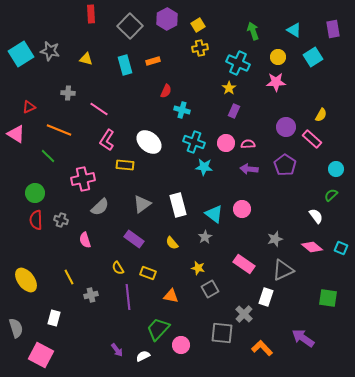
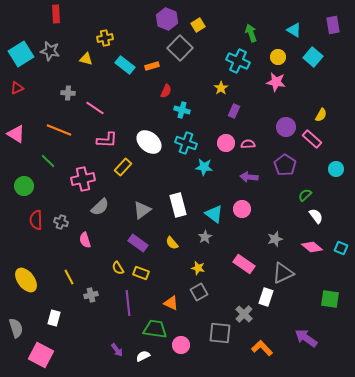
red rectangle at (91, 14): moved 35 px left
purple hexagon at (167, 19): rotated 10 degrees counterclockwise
gray square at (130, 26): moved 50 px right, 22 px down
purple rectangle at (333, 29): moved 4 px up
green arrow at (253, 31): moved 2 px left, 2 px down
yellow cross at (200, 48): moved 95 px left, 10 px up
cyan square at (313, 57): rotated 18 degrees counterclockwise
orange rectangle at (153, 61): moved 1 px left, 5 px down
cyan cross at (238, 63): moved 2 px up
cyan rectangle at (125, 65): rotated 36 degrees counterclockwise
pink star at (276, 82): rotated 12 degrees clockwise
yellow star at (229, 88): moved 8 px left
red triangle at (29, 107): moved 12 px left, 19 px up
pink line at (99, 109): moved 4 px left, 1 px up
pink L-shape at (107, 140): rotated 120 degrees counterclockwise
cyan cross at (194, 142): moved 8 px left, 1 px down
green line at (48, 156): moved 5 px down
yellow rectangle at (125, 165): moved 2 px left, 2 px down; rotated 54 degrees counterclockwise
purple arrow at (249, 169): moved 8 px down
green circle at (35, 193): moved 11 px left, 7 px up
green semicircle at (331, 195): moved 26 px left
gray triangle at (142, 204): moved 6 px down
gray cross at (61, 220): moved 2 px down
purple rectangle at (134, 239): moved 4 px right, 4 px down
gray triangle at (283, 270): moved 3 px down
yellow rectangle at (148, 273): moved 7 px left
gray square at (210, 289): moved 11 px left, 3 px down
orange triangle at (171, 296): moved 7 px down; rotated 14 degrees clockwise
purple line at (128, 297): moved 6 px down
green square at (328, 298): moved 2 px right, 1 px down
green trapezoid at (158, 329): moved 3 px left; rotated 55 degrees clockwise
gray square at (222, 333): moved 2 px left
purple arrow at (303, 338): moved 3 px right
